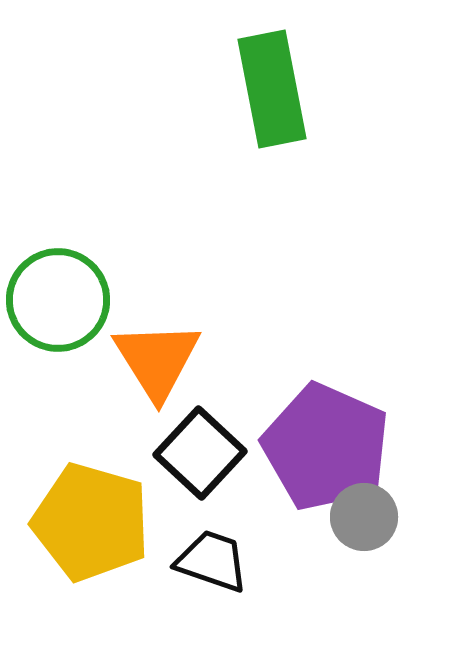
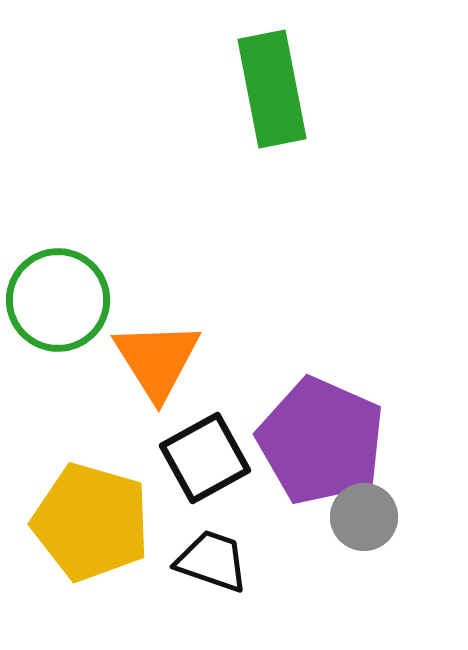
purple pentagon: moved 5 px left, 6 px up
black square: moved 5 px right, 5 px down; rotated 18 degrees clockwise
